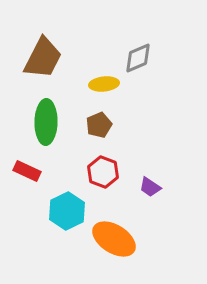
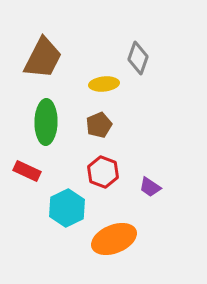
gray diamond: rotated 48 degrees counterclockwise
cyan hexagon: moved 3 px up
orange ellipse: rotated 54 degrees counterclockwise
